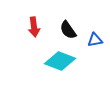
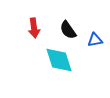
red arrow: moved 1 px down
cyan diamond: moved 1 px left, 1 px up; rotated 52 degrees clockwise
